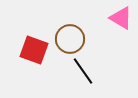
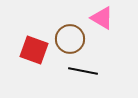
pink triangle: moved 19 px left
black line: rotated 44 degrees counterclockwise
